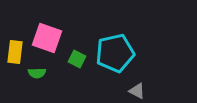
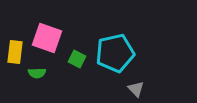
gray triangle: moved 1 px left, 2 px up; rotated 18 degrees clockwise
